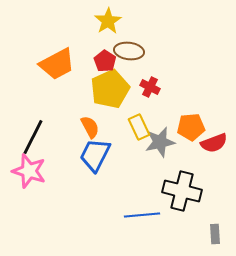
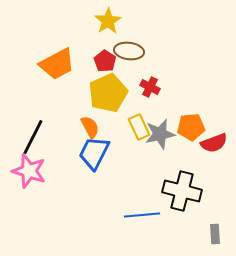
yellow pentagon: moved 2 px left, 4 px down
gray star: moved 8 px up
blue trapezoid: moved 1 px left, 2 px up
